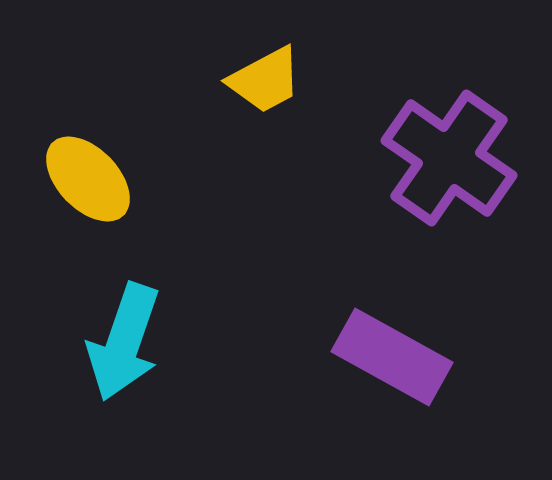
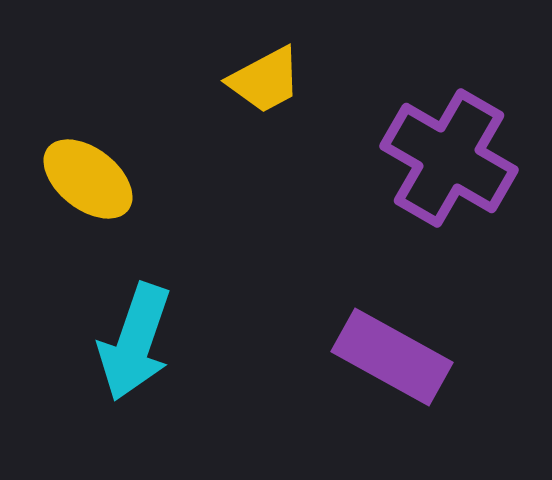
purple cross: rotated 5 degrees counterclockwise
yellow ellipse: rotated 8 degrees counterclockwise
cyan arrow: moved 11 px right
